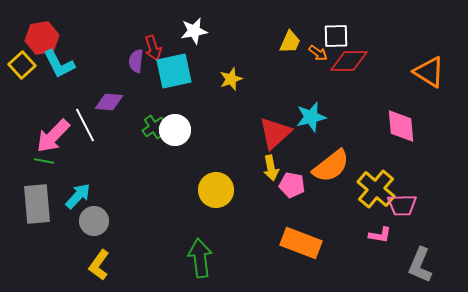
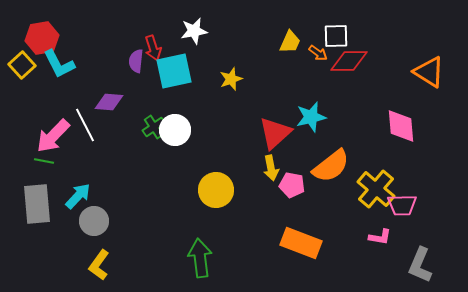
pink L-shape: moved 2 px down
